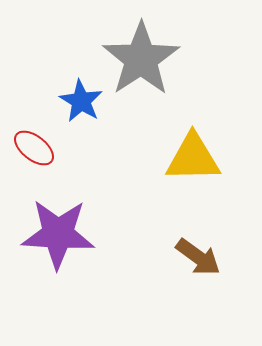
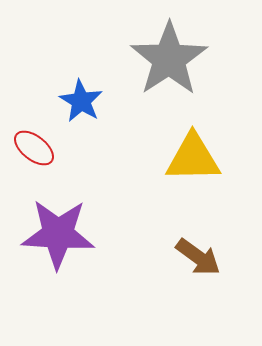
gray star: moved 28 px right
